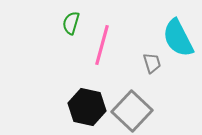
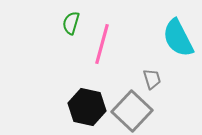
pink line: moved 1 px up
gray trapezoid: moved 16 px down
